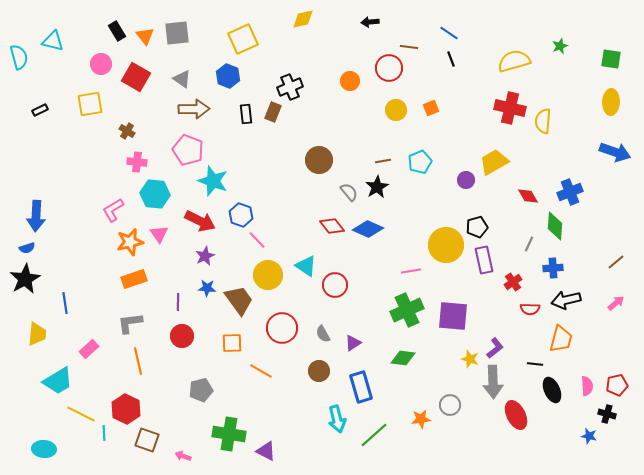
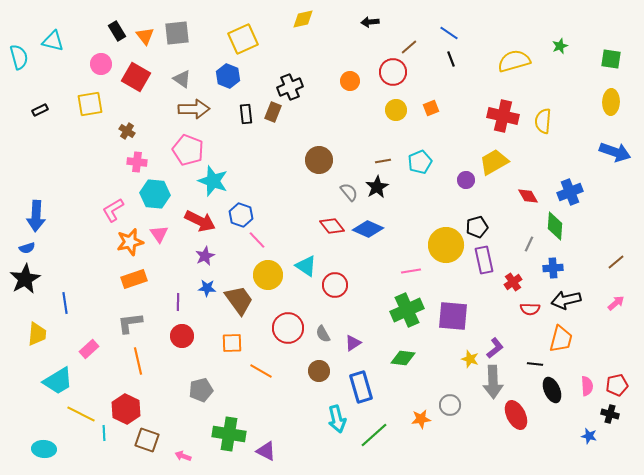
brown line at (409, 47): rotated 48 degrees counterclockwise
red circle at (389, 68): moved 4 px right, 4 px down
red cross at (510, 108): moved 7 px left, 8 px down
red circle at (282, 328): moved 6 px right
black cross at (607, 414): moved 3 px right
